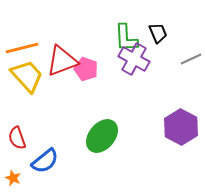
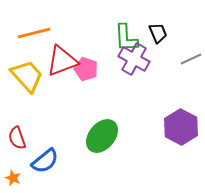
orange line: moved 12 px right, 15 px up
